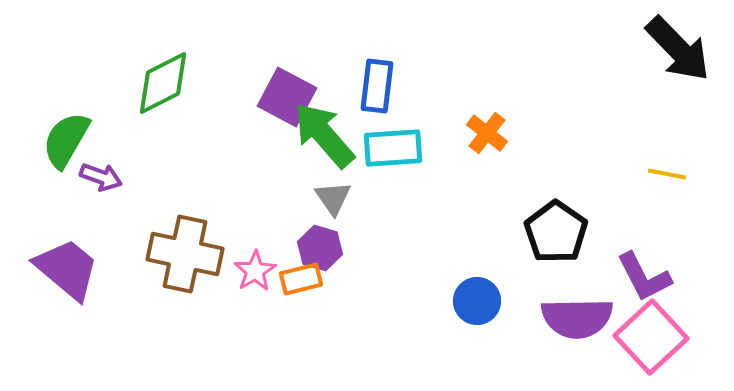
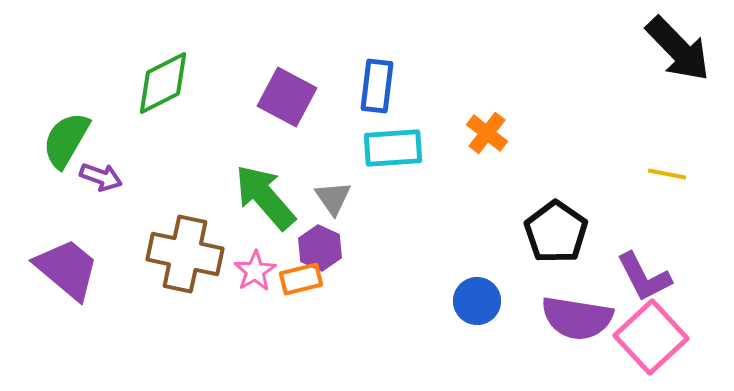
green arrow: moved 59 px left, 62 px down
purple hexagon: rotated 9 degrees clockwise
purple semicircle: rotated 10 degrees clockwise
